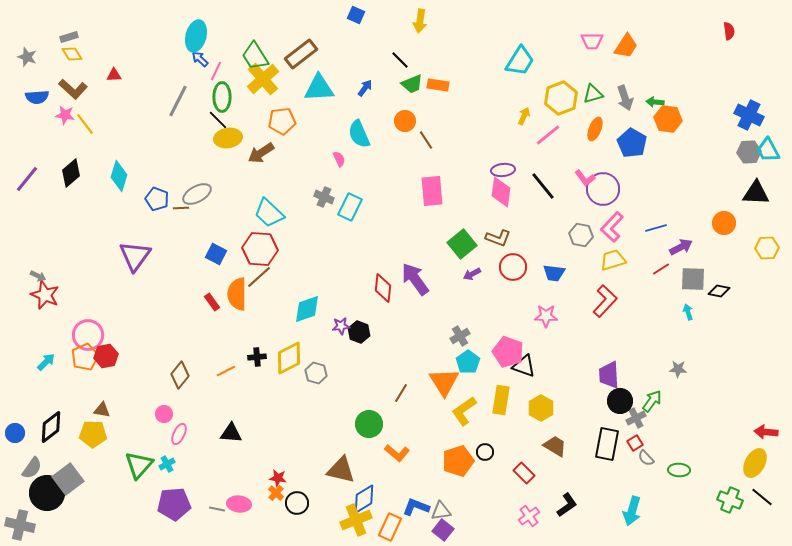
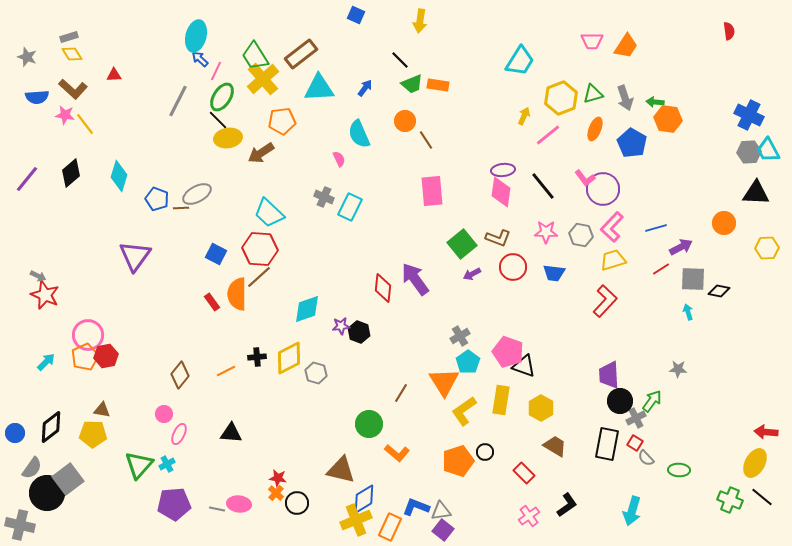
green ellipse at (222, 97): rotated 32 degrees clockwise
pink star at (546, 316): moved 84 px up
red square at (635, 443): rotated 28 degrees counterclockwise
